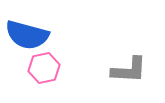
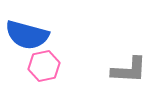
pink hexagon: moved 2 px up
